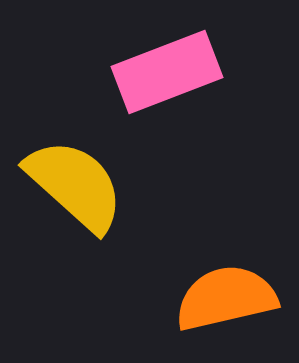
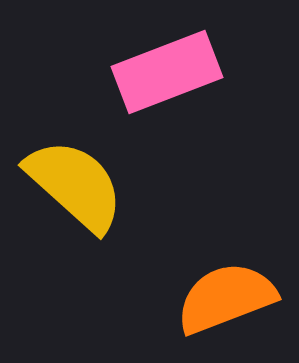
orange semicircle: rotated 8 degrees counterclockwise
